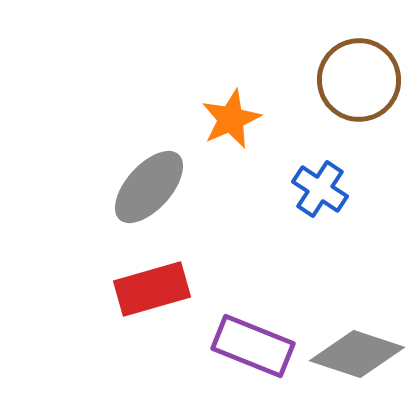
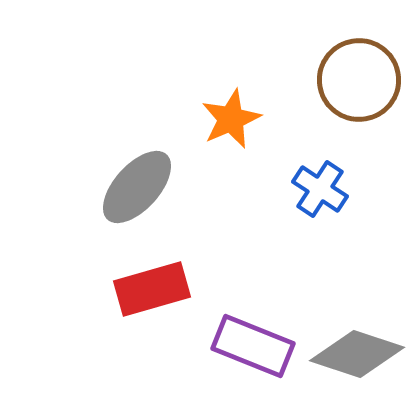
gray ellipse: moved 12 px left
